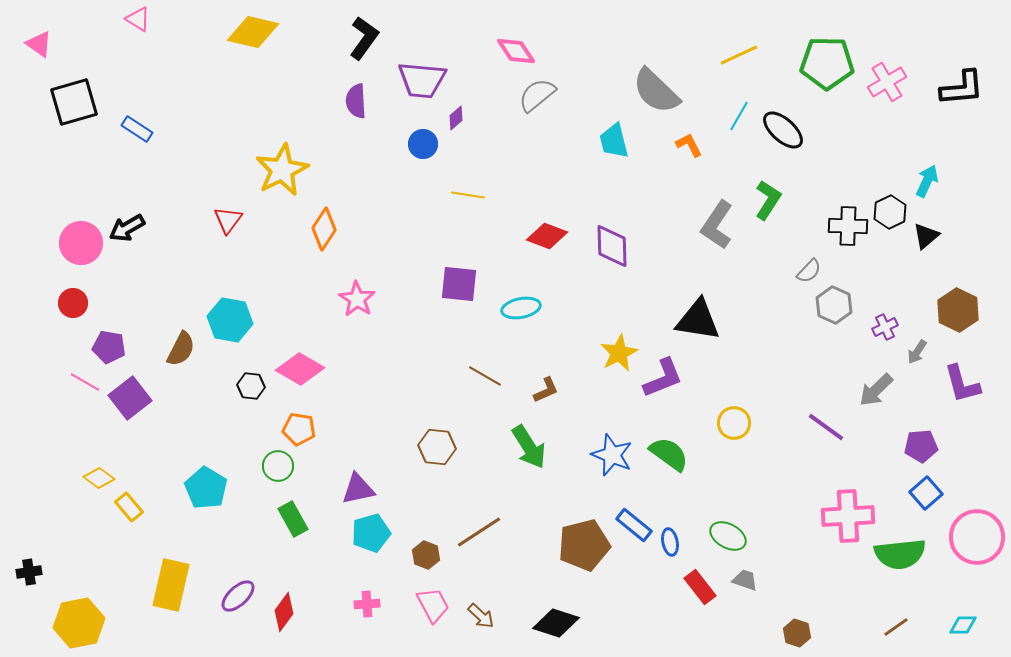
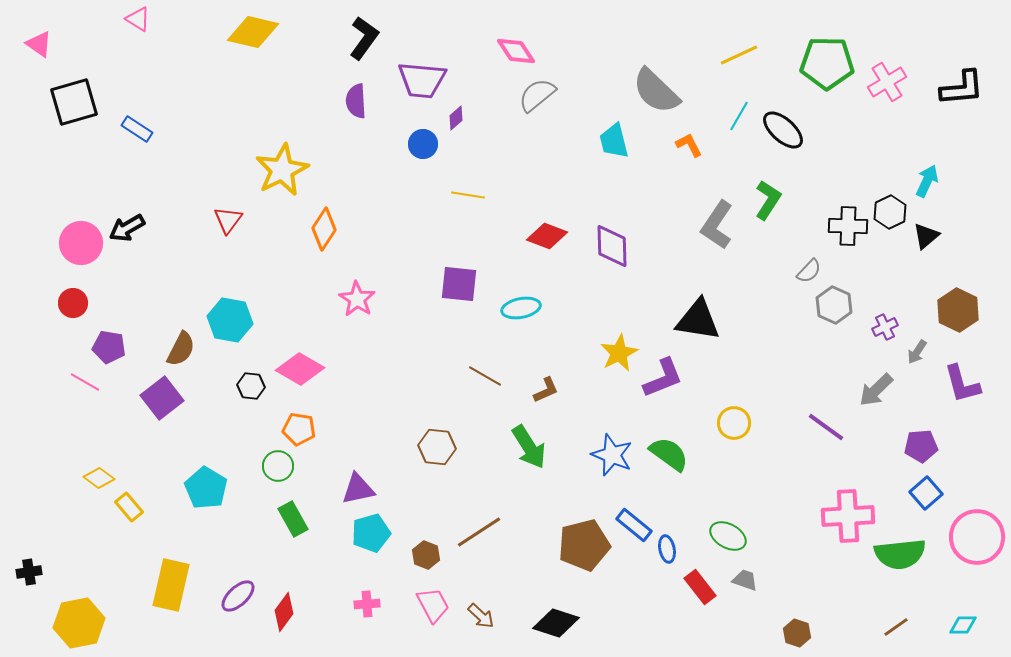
purple square at (130, 398): moved 32 px right
blue ellipse at (670, 542): moved 3 px left, 7 px down
